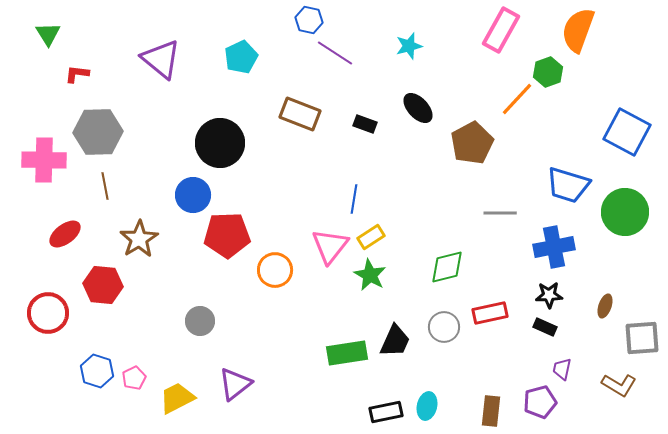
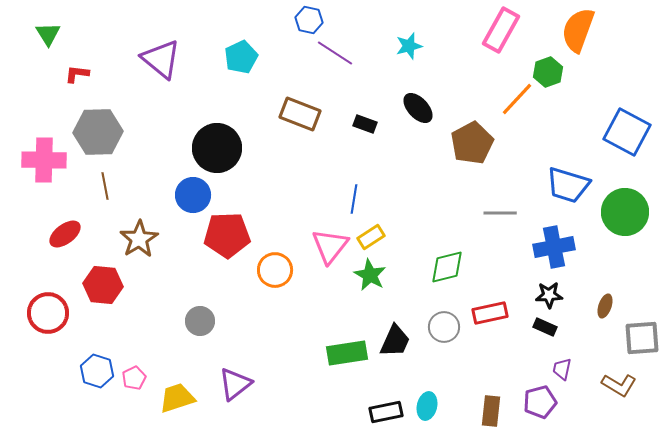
black circle at (220, 143): moved 3 px left, 5 px down
yellow trapezoid at (177, 398): rotated 9 degrees clockwise
